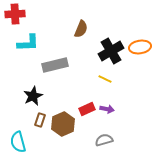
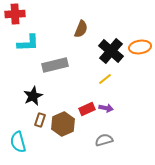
black cross: rotated 20 degrees counterclockwise
yellow line: rotated 64 degrees counterclockwise
purple arrow: moved 1 px left, 1 px up
